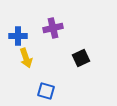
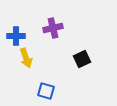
blue cross: moved 2 px left
black square: moved 1 px right, 1 px down
